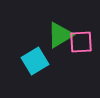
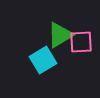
cyan square: moved 8 px right, 1 px up
